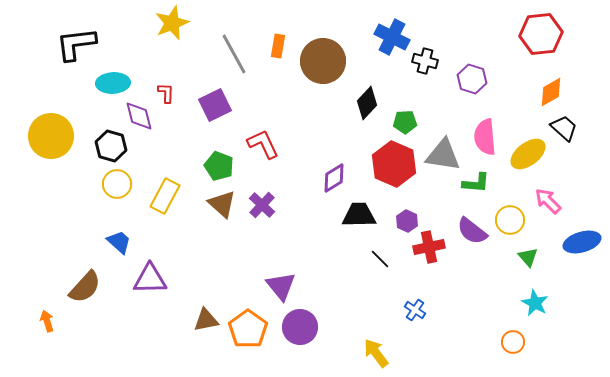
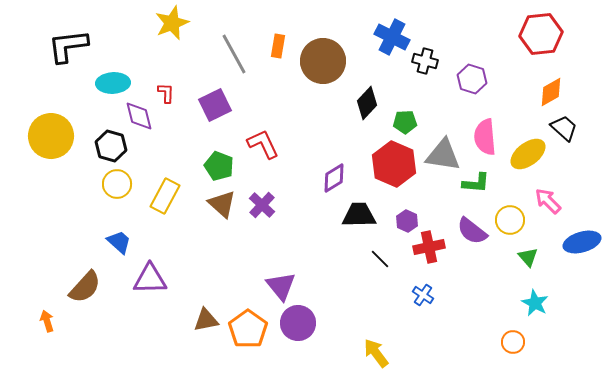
black L-shape at (76, 44): moved 8 px left, 2 px down
blue cross at (415, 310): moved 8 px right, 15 px up
purple circle at (300, 327): moved 2 px left, 4 px up
